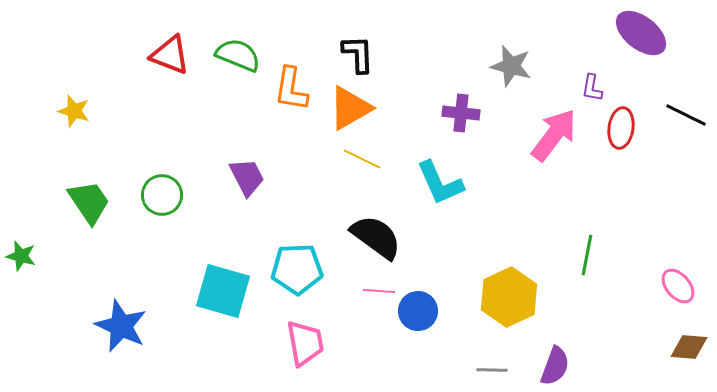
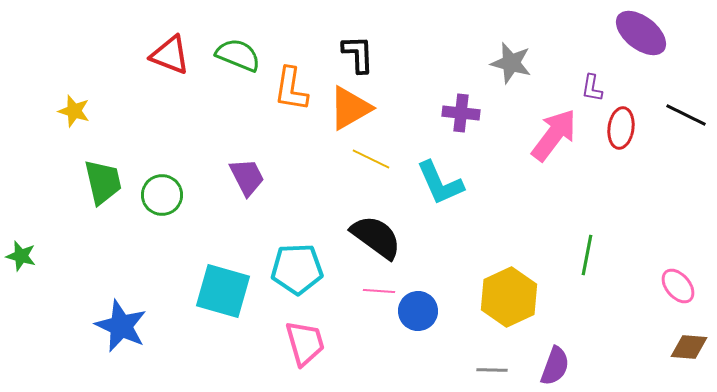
gray star: moved 3 px up
yellow line: moved 9 px right
green trapezoid: moved 14 px right, 20 px up; rotated 21 degrees clockwise
pink trapezoid: rotated 6 degrees counterclockwise
